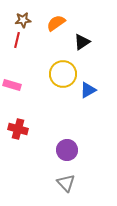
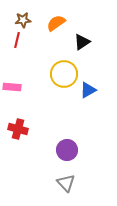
yellow circle: moved 1 px right
pink rectangle: moved 2 px down; rotated 12 degrees counterclockwise
